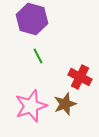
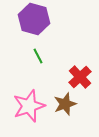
purple hexagon: moved 2 px right
red cross: rotated 20 degrees clockwise
pink star: moved 2 px left
